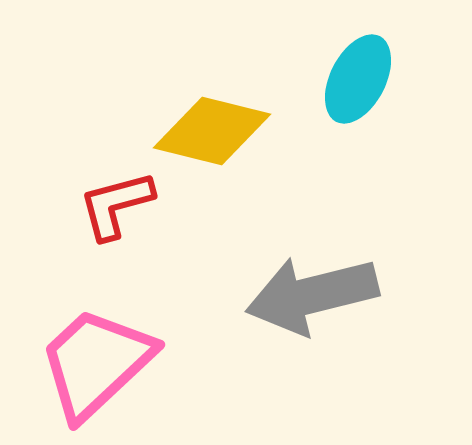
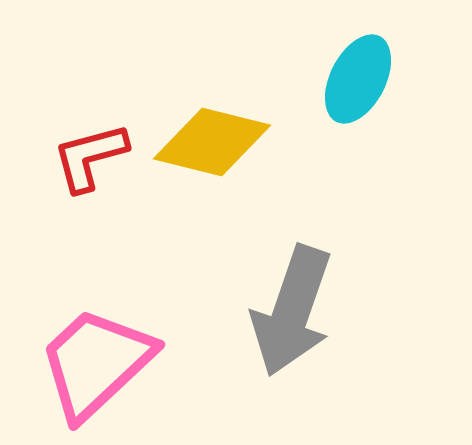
yellow diamond: moved 11 px down
red L-shape: moved 26 px left, 48 px up
gray arrow: moved 20 px left, 16 px down; rotated 57 degrees counterclockwise
